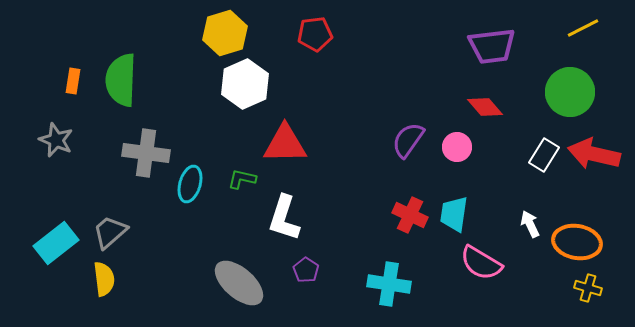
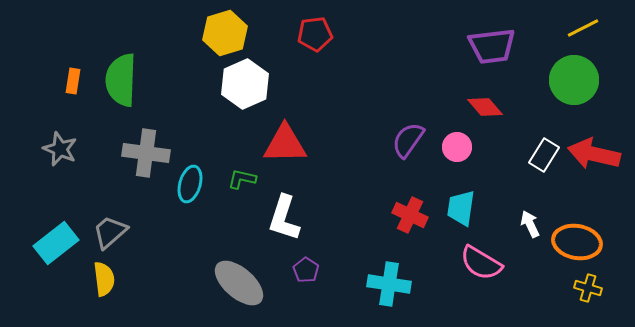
green circle: moved 4 px right, 12 px up
gray star: moved 4 px right, 9 px down
cyan trapezoid: moved 7 px right, 6 px up
